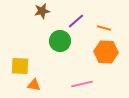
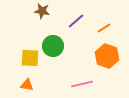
brown star: rotated 21 degrees clockwise
orange line: rotated 48 degrees counterclockwise
green circle: moved 7 px left, 5 px down
orange hexagon: moved 1 px right, 4 px down; rotated 15 degrees clockwise
yellow square: moved 10 px right, 8 px up
orange triangle: moved 7 px left
